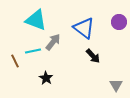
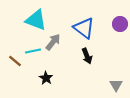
purple circle: moved 1 px right, 2 px down
black arrow: moved 6 px left; rotated 21 degrees clockwise
brown line: rotated 24 degrees counterclockwise
